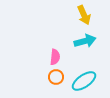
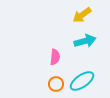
yellow arrow: moved 2 px left; rotated 78 degrees clockwise
orange circle: moved 7 px down
cyan ellipse: moved 2 px left
